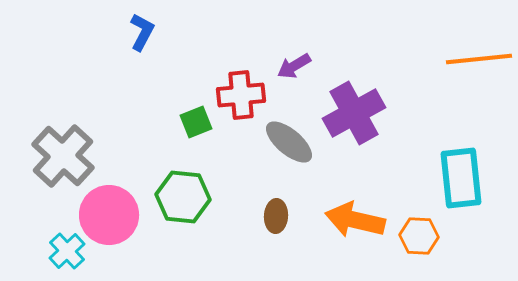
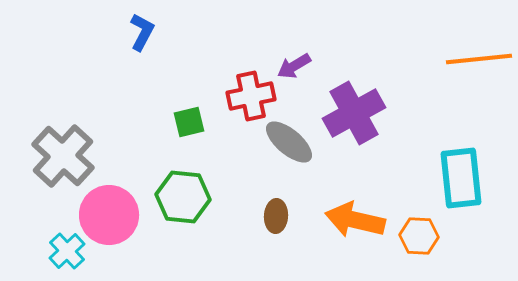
red cross: moved 10 px right, 1 px down; rotated 6 degrees counterclockwise
green square: moved 7 px left; rotated 8 degrees clockwise
